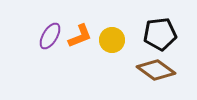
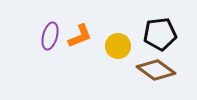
purple ellipse: rotated 16 degrees counterclockwise
yellow circle: moved 6 px right, 6 px down
